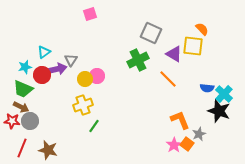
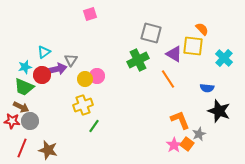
gray square: rotated 10 degrees counterclockwise
orange line: rotated 12 degrees clockwise
green trapezoid: moved 1 px right, 2 px up
cyan cross: moved 36 px up
